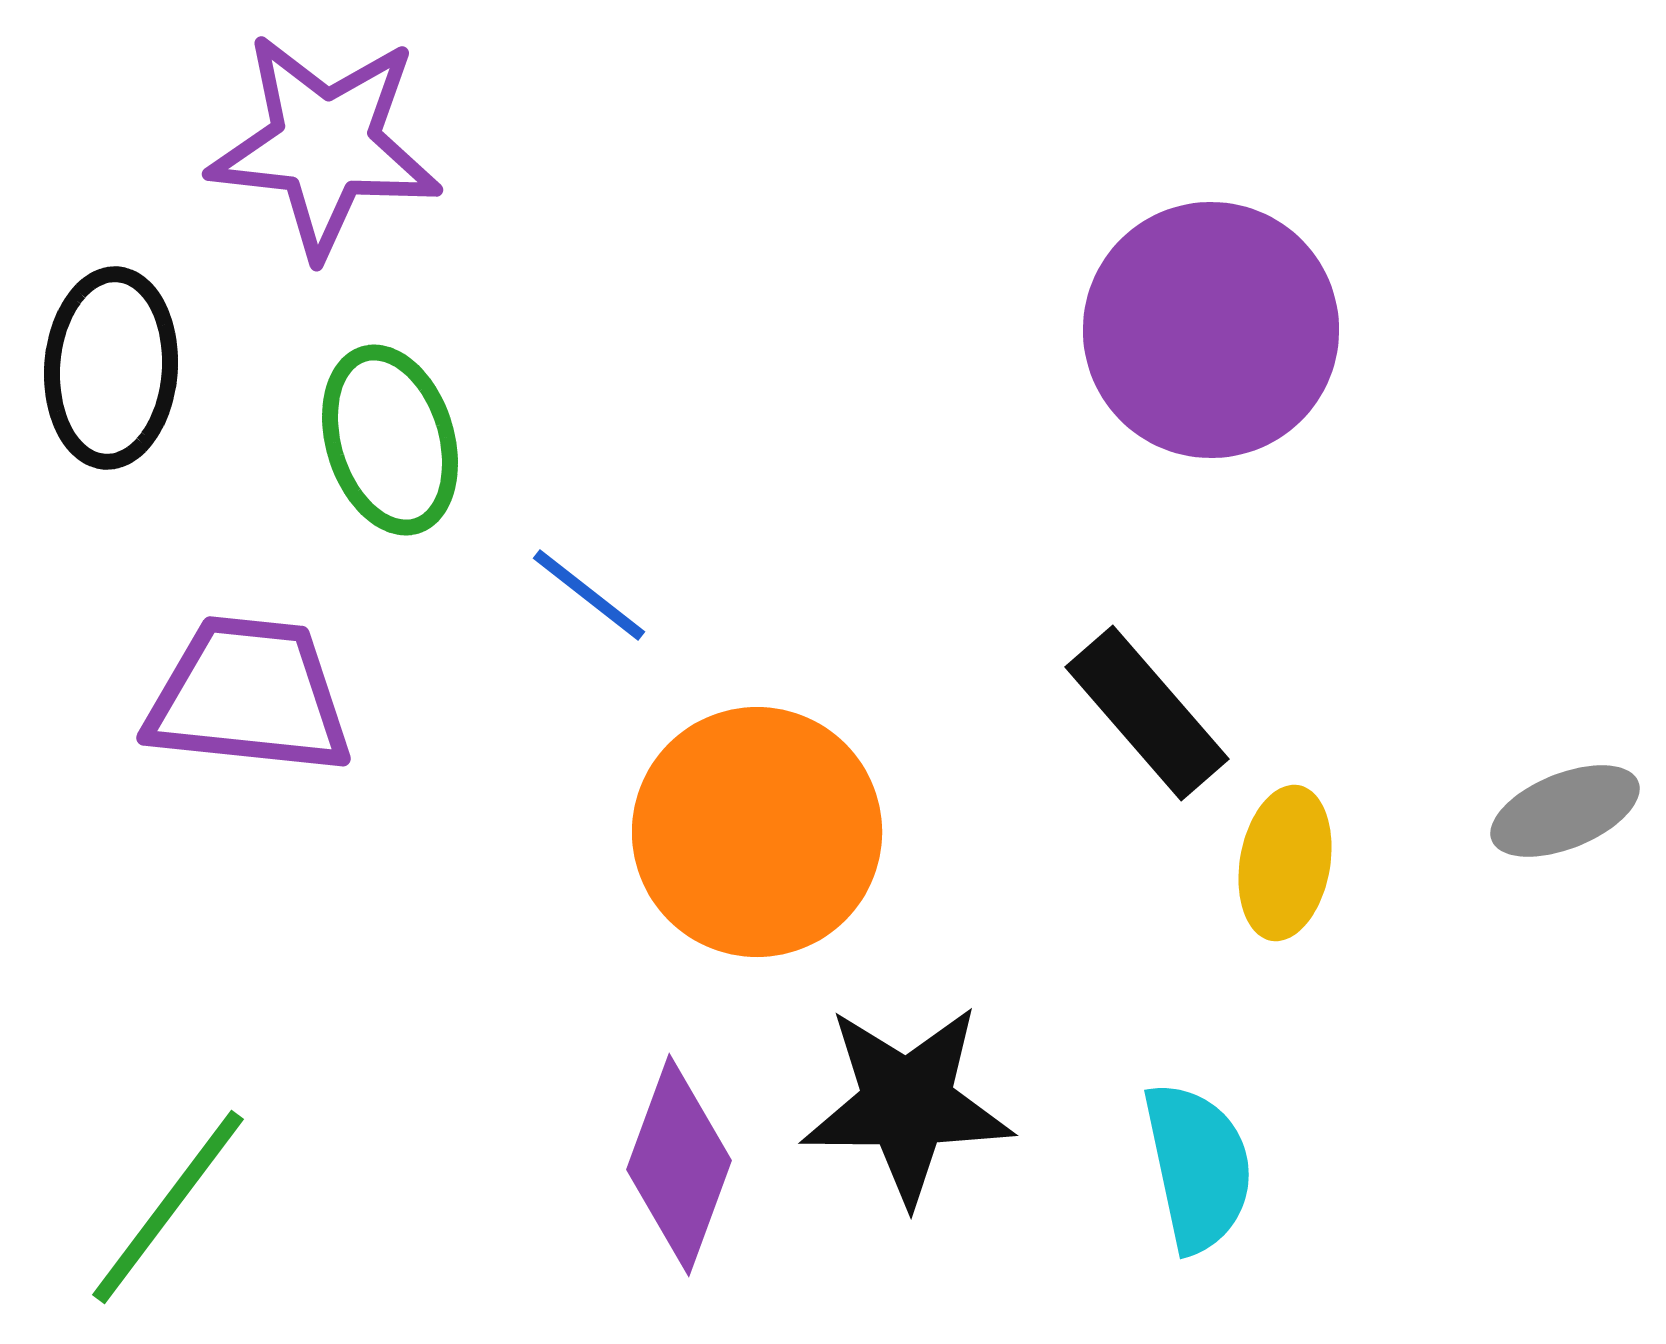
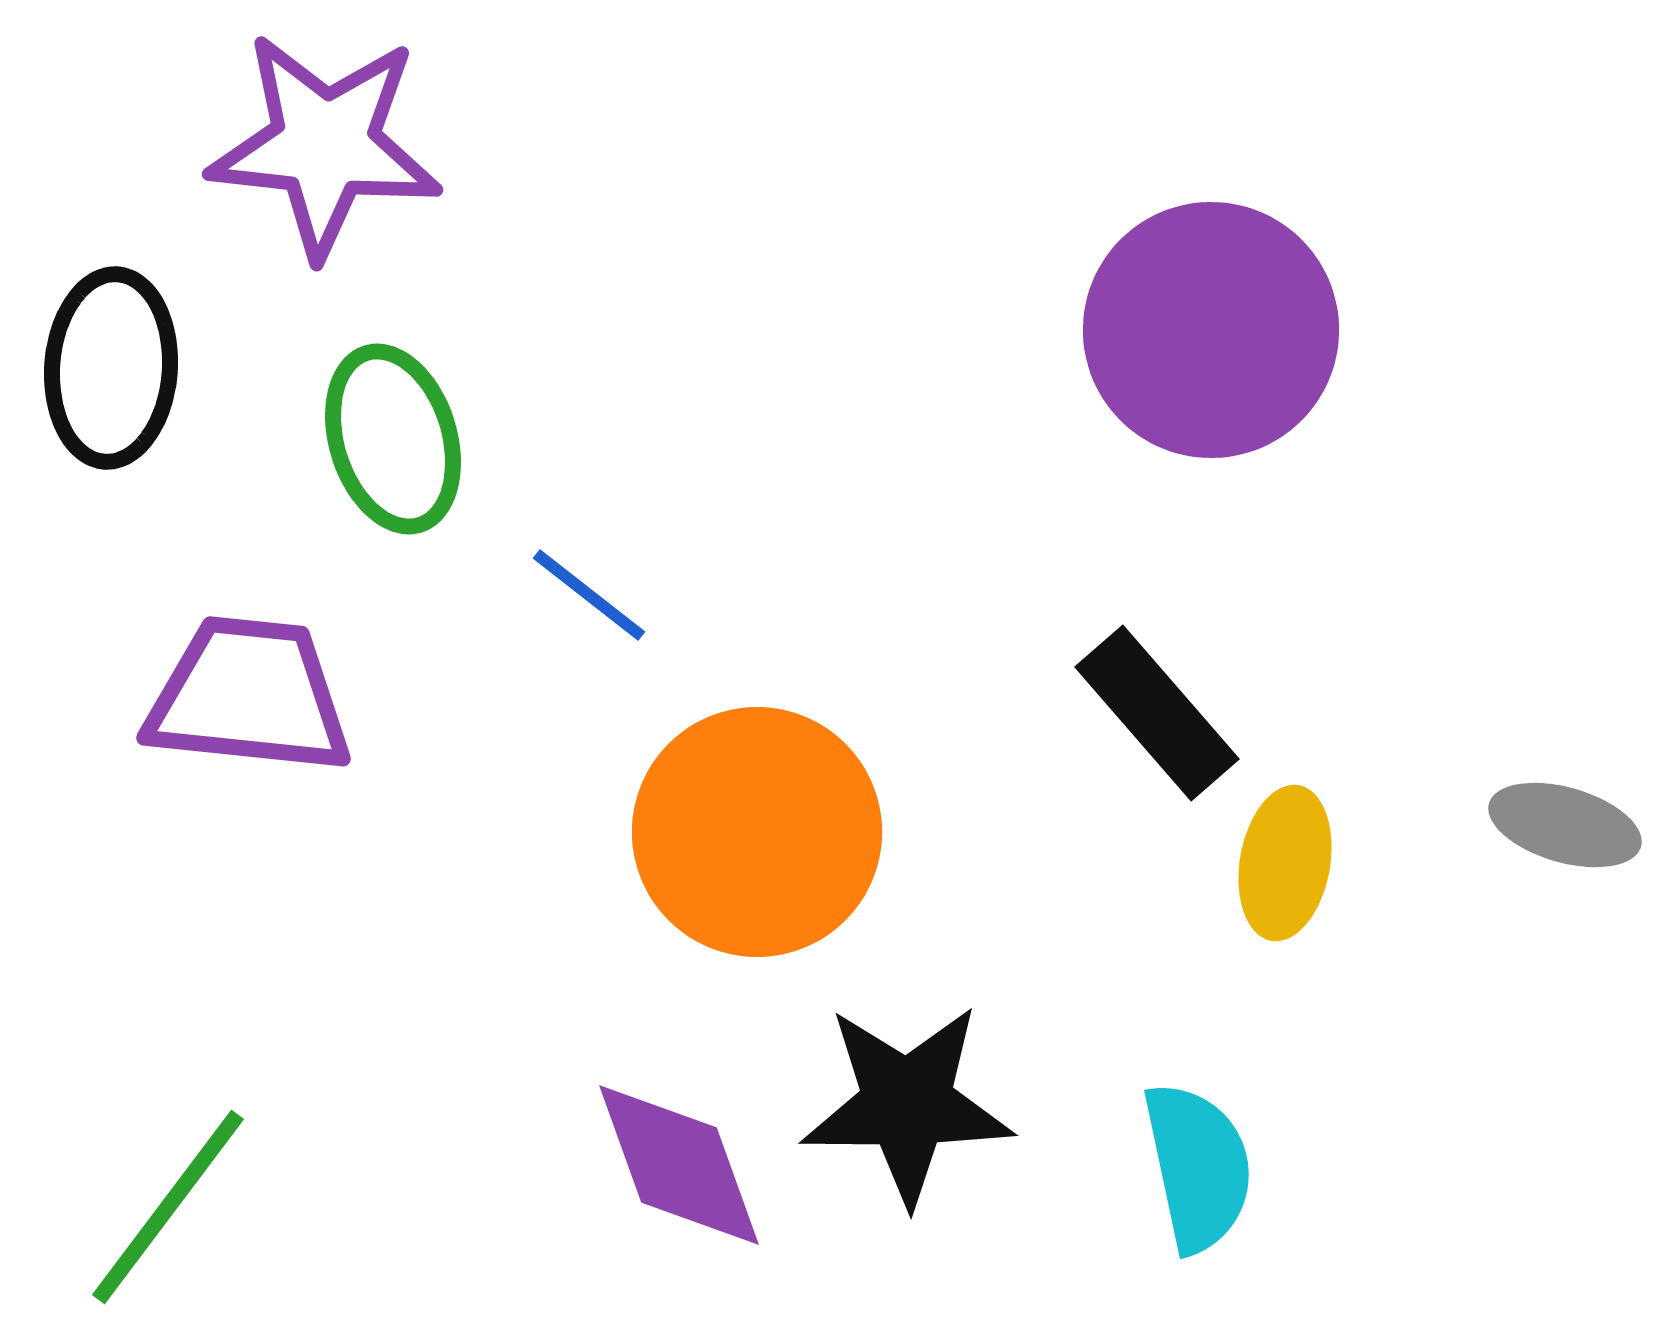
green ellipse: moved 3 px right, 1 px up
black rectangle: moved 10 px right
gray ellipse: moved 14 px down; rotated 38 degrees clockwise
purple diamond: rotated 40 degrees counterclockwise
